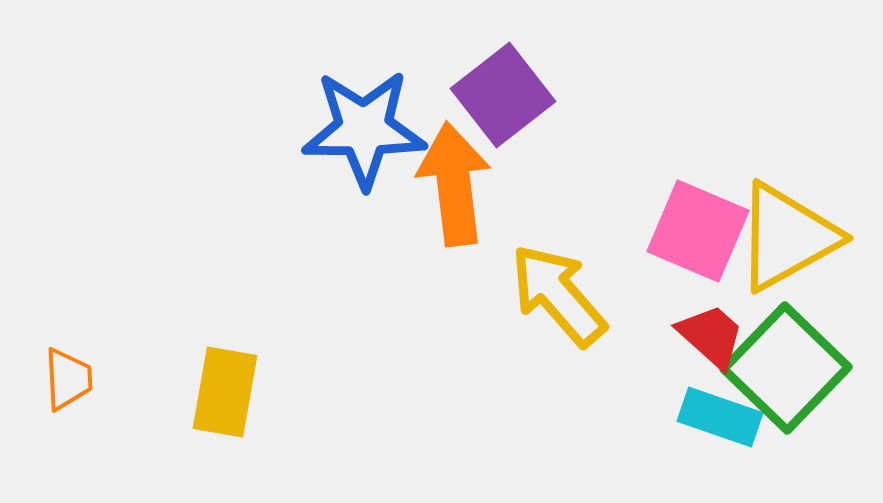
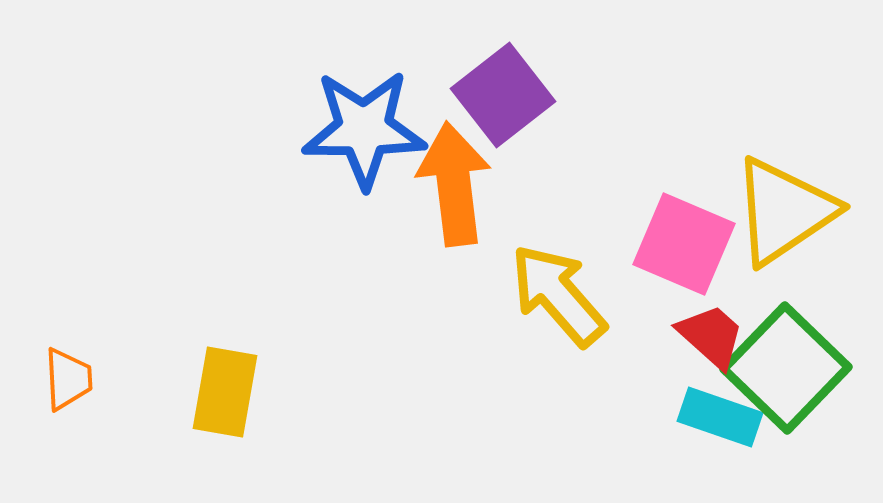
pink square: moved 14 px left, 13 px down
yellow triangle: moved 3 px left, 26 px up; rotated 5 degrees counterclockwise
